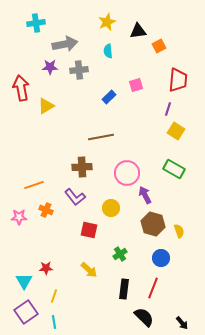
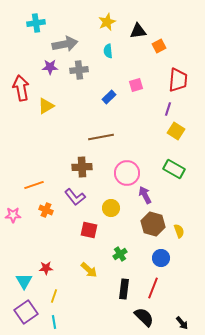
pink star: moved 6 px left, 2 px up
